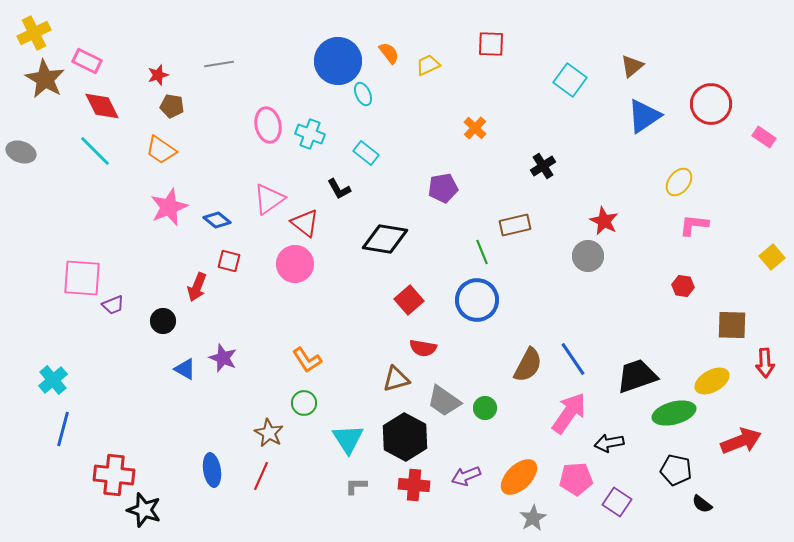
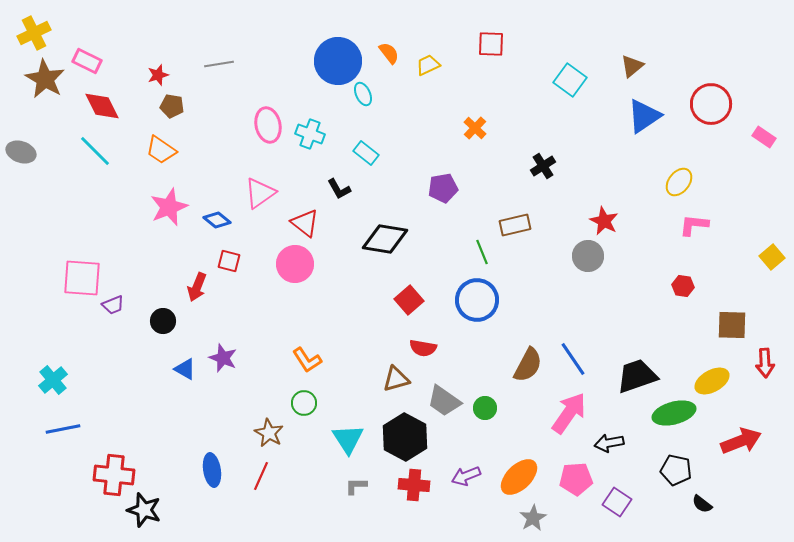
pink triangle at (269, 199): moved 9 px left, 6 px up
blue line at (63, 429): rotated 64 degrees clockwise
